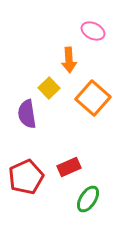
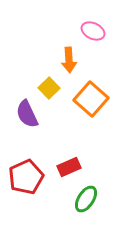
orange square: moved 2 px left, 1 px down
purple semicircle: rotated 16 degrees counterclockwise
green ellipse: moved 2 px left
